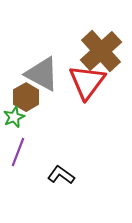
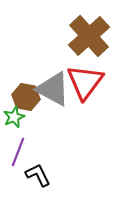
brown cross: moved 12 px left, 15 px up
gray triangle: moved 11 px right, 15 px down
red triangle: moved 2 px left
brown hexagon: rotated 20 degrees counterclockwise
black L-shape: moved 23 px left; rotated 28 degrees clockwise
